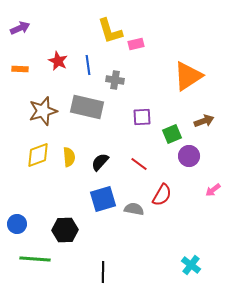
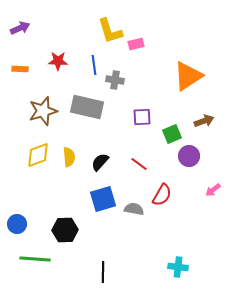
red star: rotated 24 degrees counterclockwise
blue line: moved 6 px right
cyan cross: moved 13 px left, 2 px down; rotated 30 degrees counterclockwise
